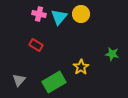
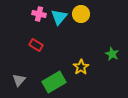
green star: rotated 16 degrees clockwise
